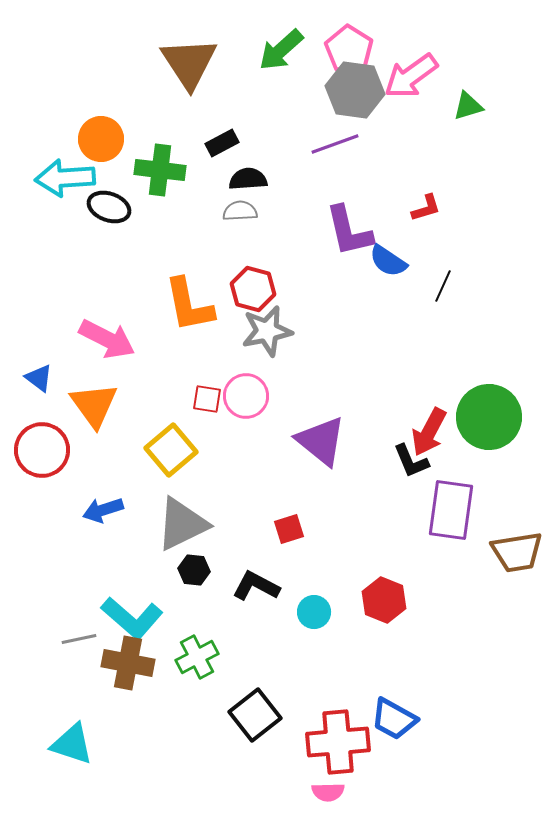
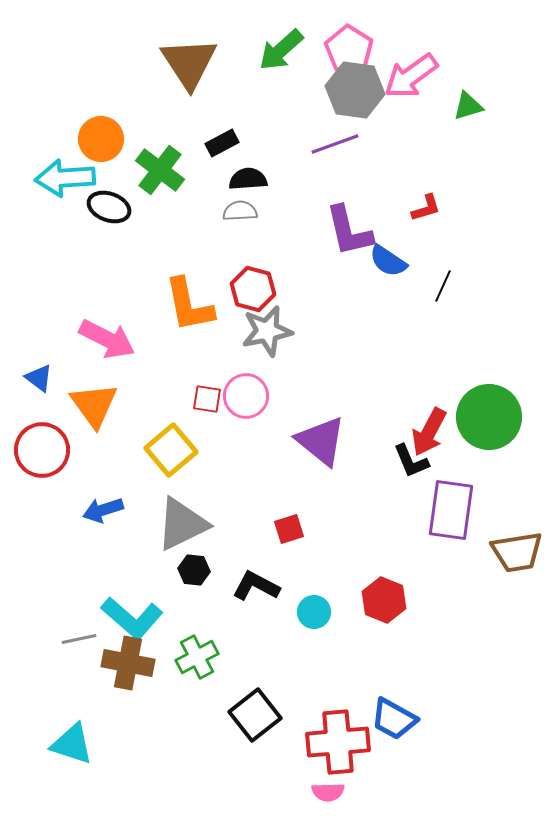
green cross at (160, 170): rotated 30 degrees clockwise
